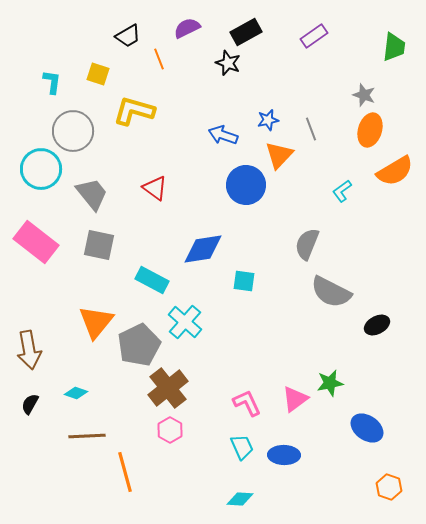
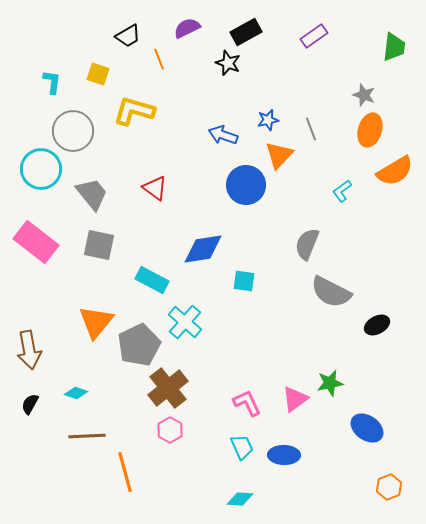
orange hexagon at (389, 487): rotated 20 degrees clockwise
